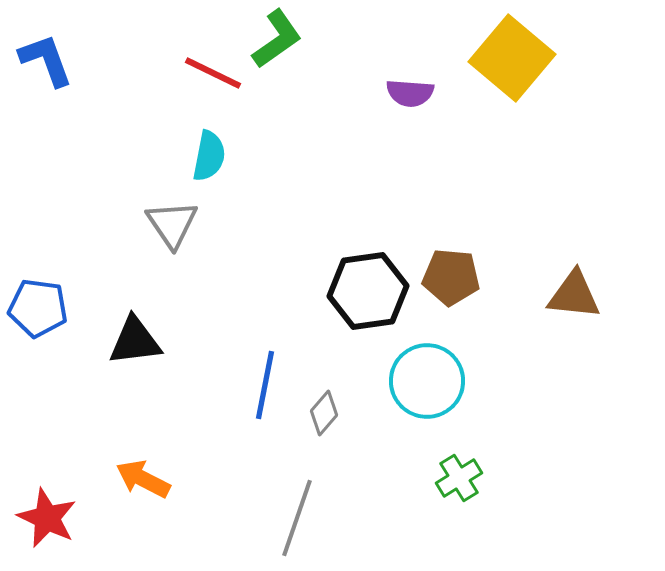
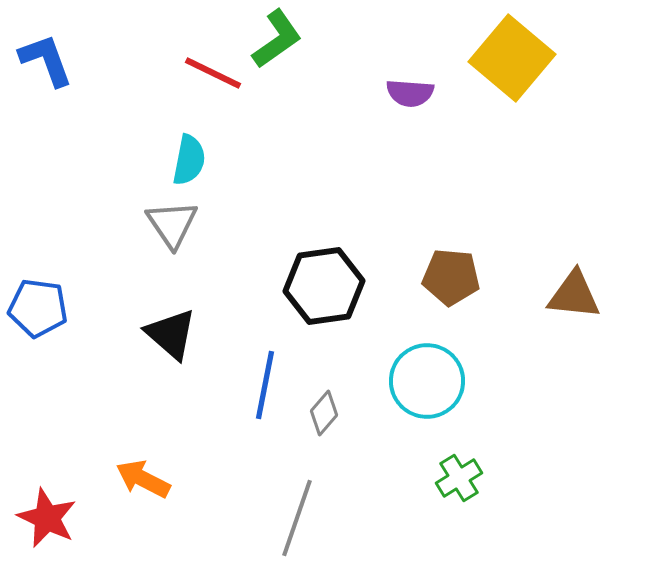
cyan semicircle: moved 20 px left, 4 px down
black hexagon: moved 44 px left, 5 px up
black triangle: moved 36 px right, 7 px up; rotated 48 degrees clockwise
